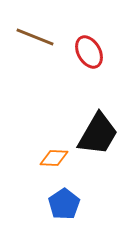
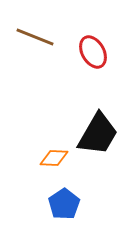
red ellipse: moved 4 px right
